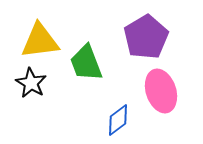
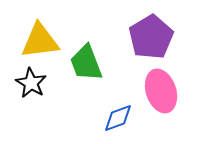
purple pentagon: moved 5 px right
blue diamond: moved 2 px up; rotated 16 degrees clockwise
